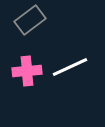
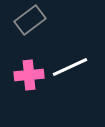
pink cross: moved 2 px right, 4 px down
